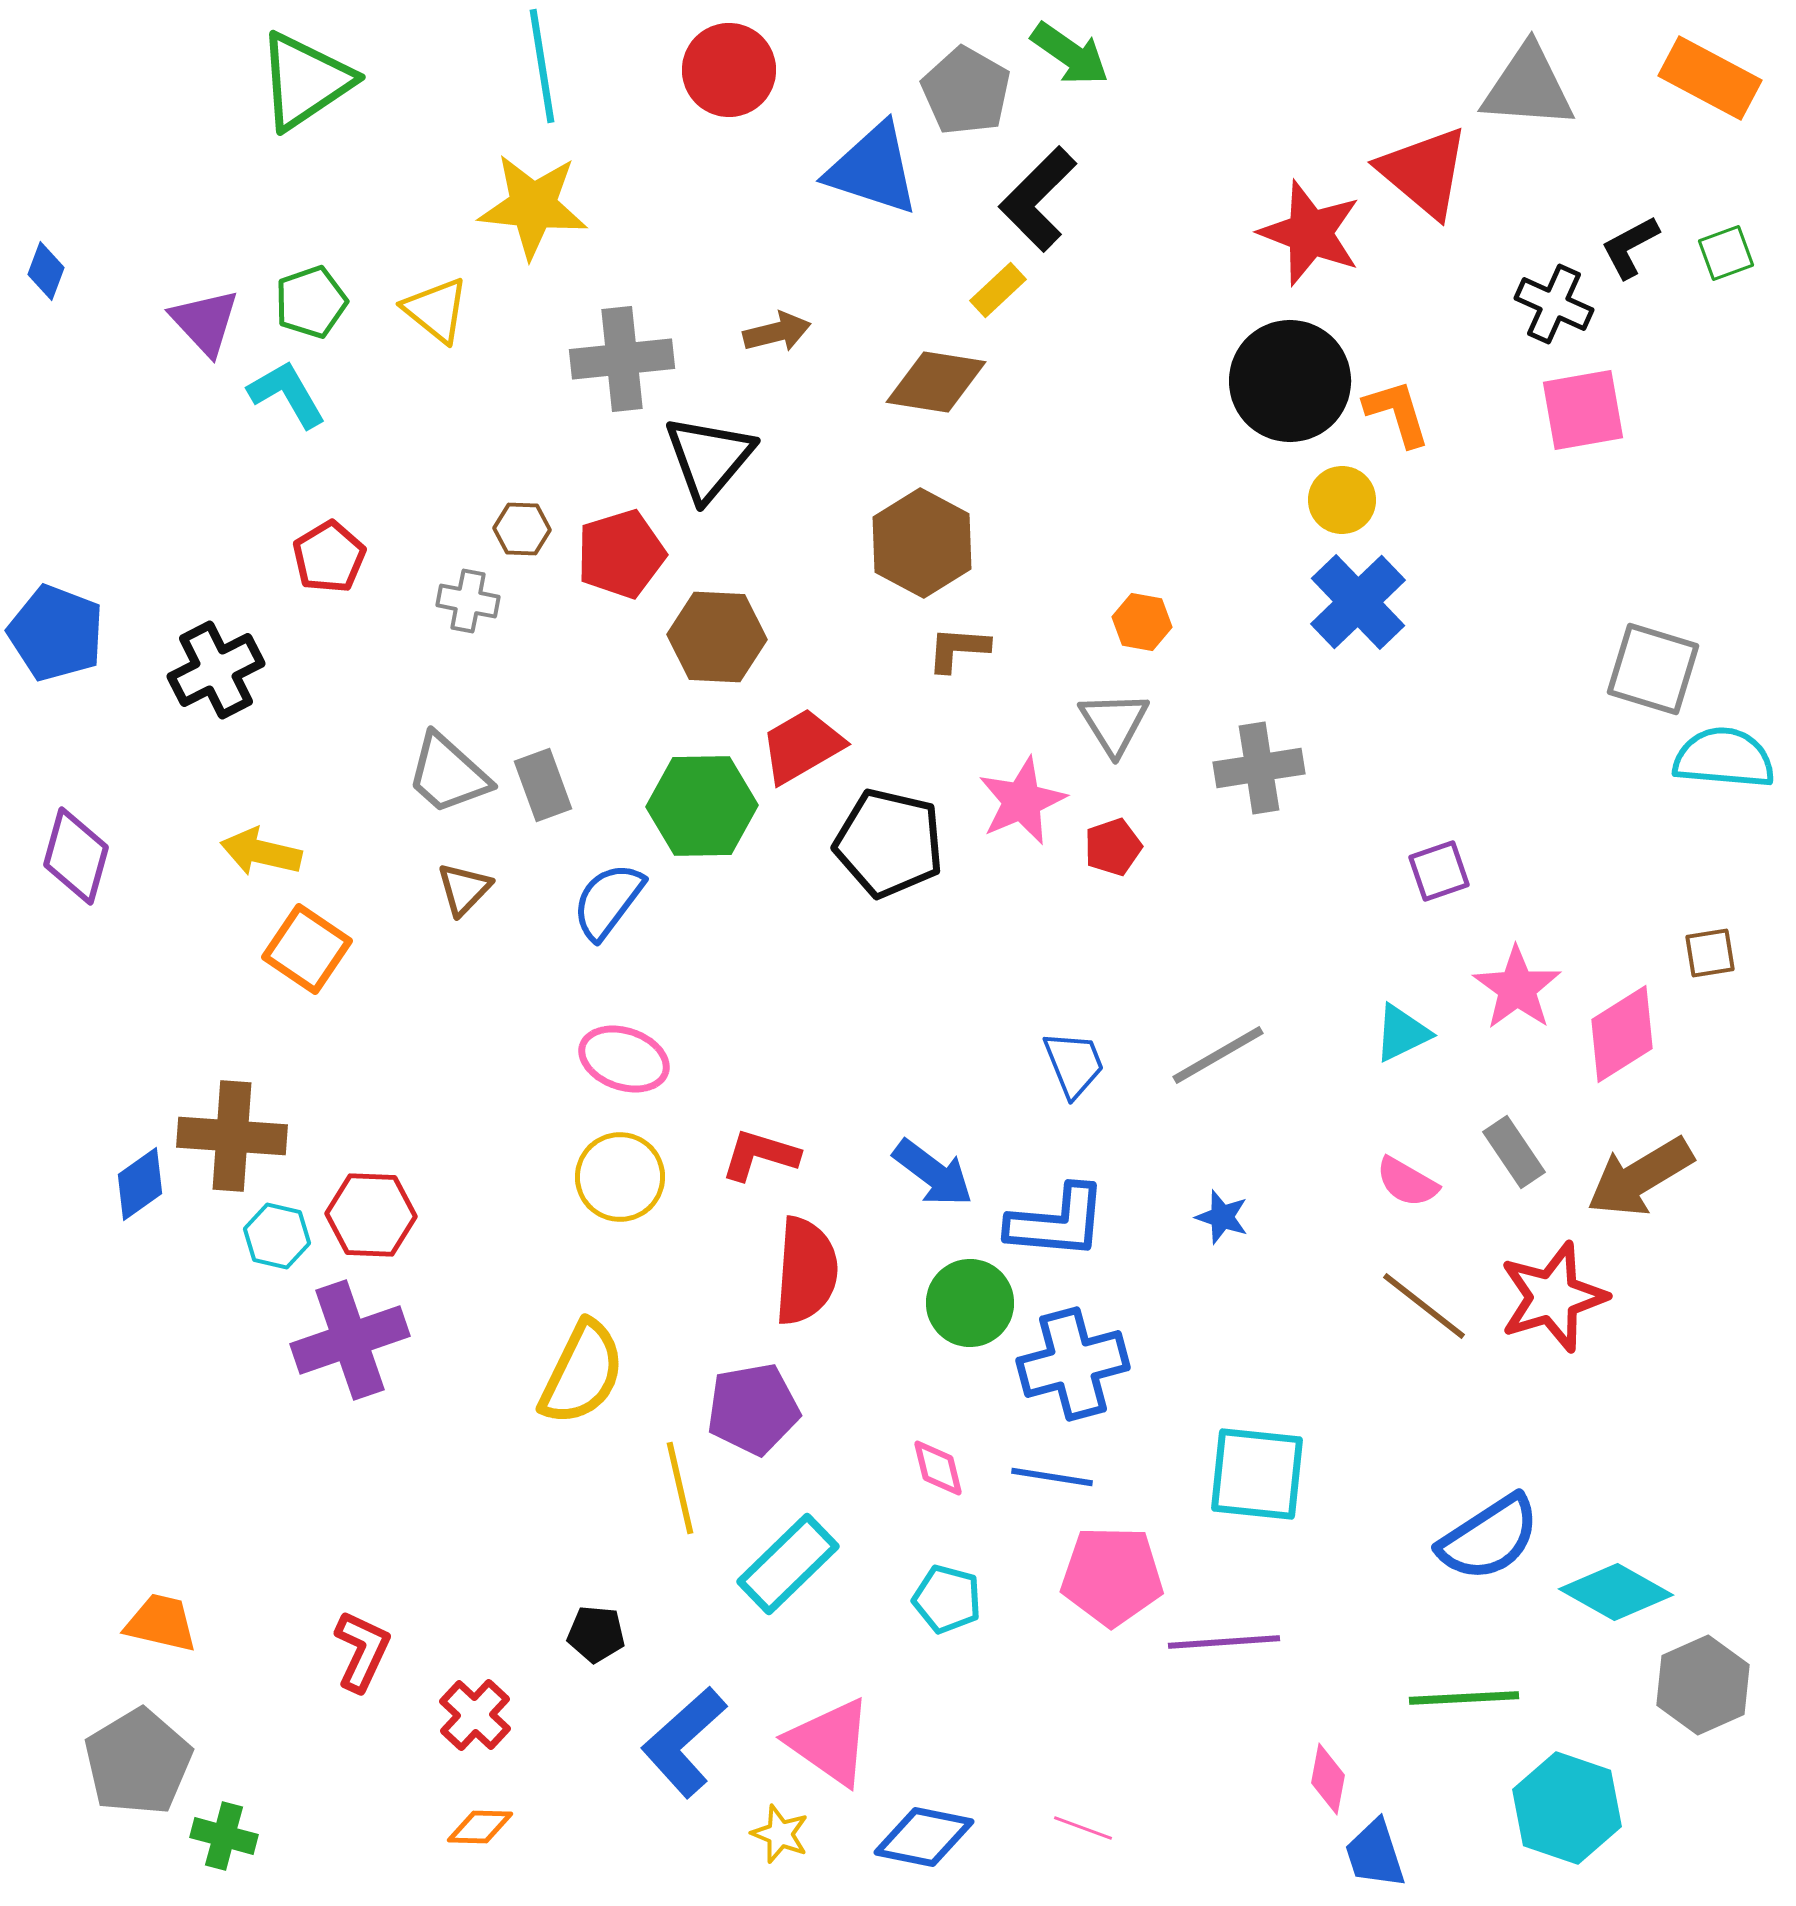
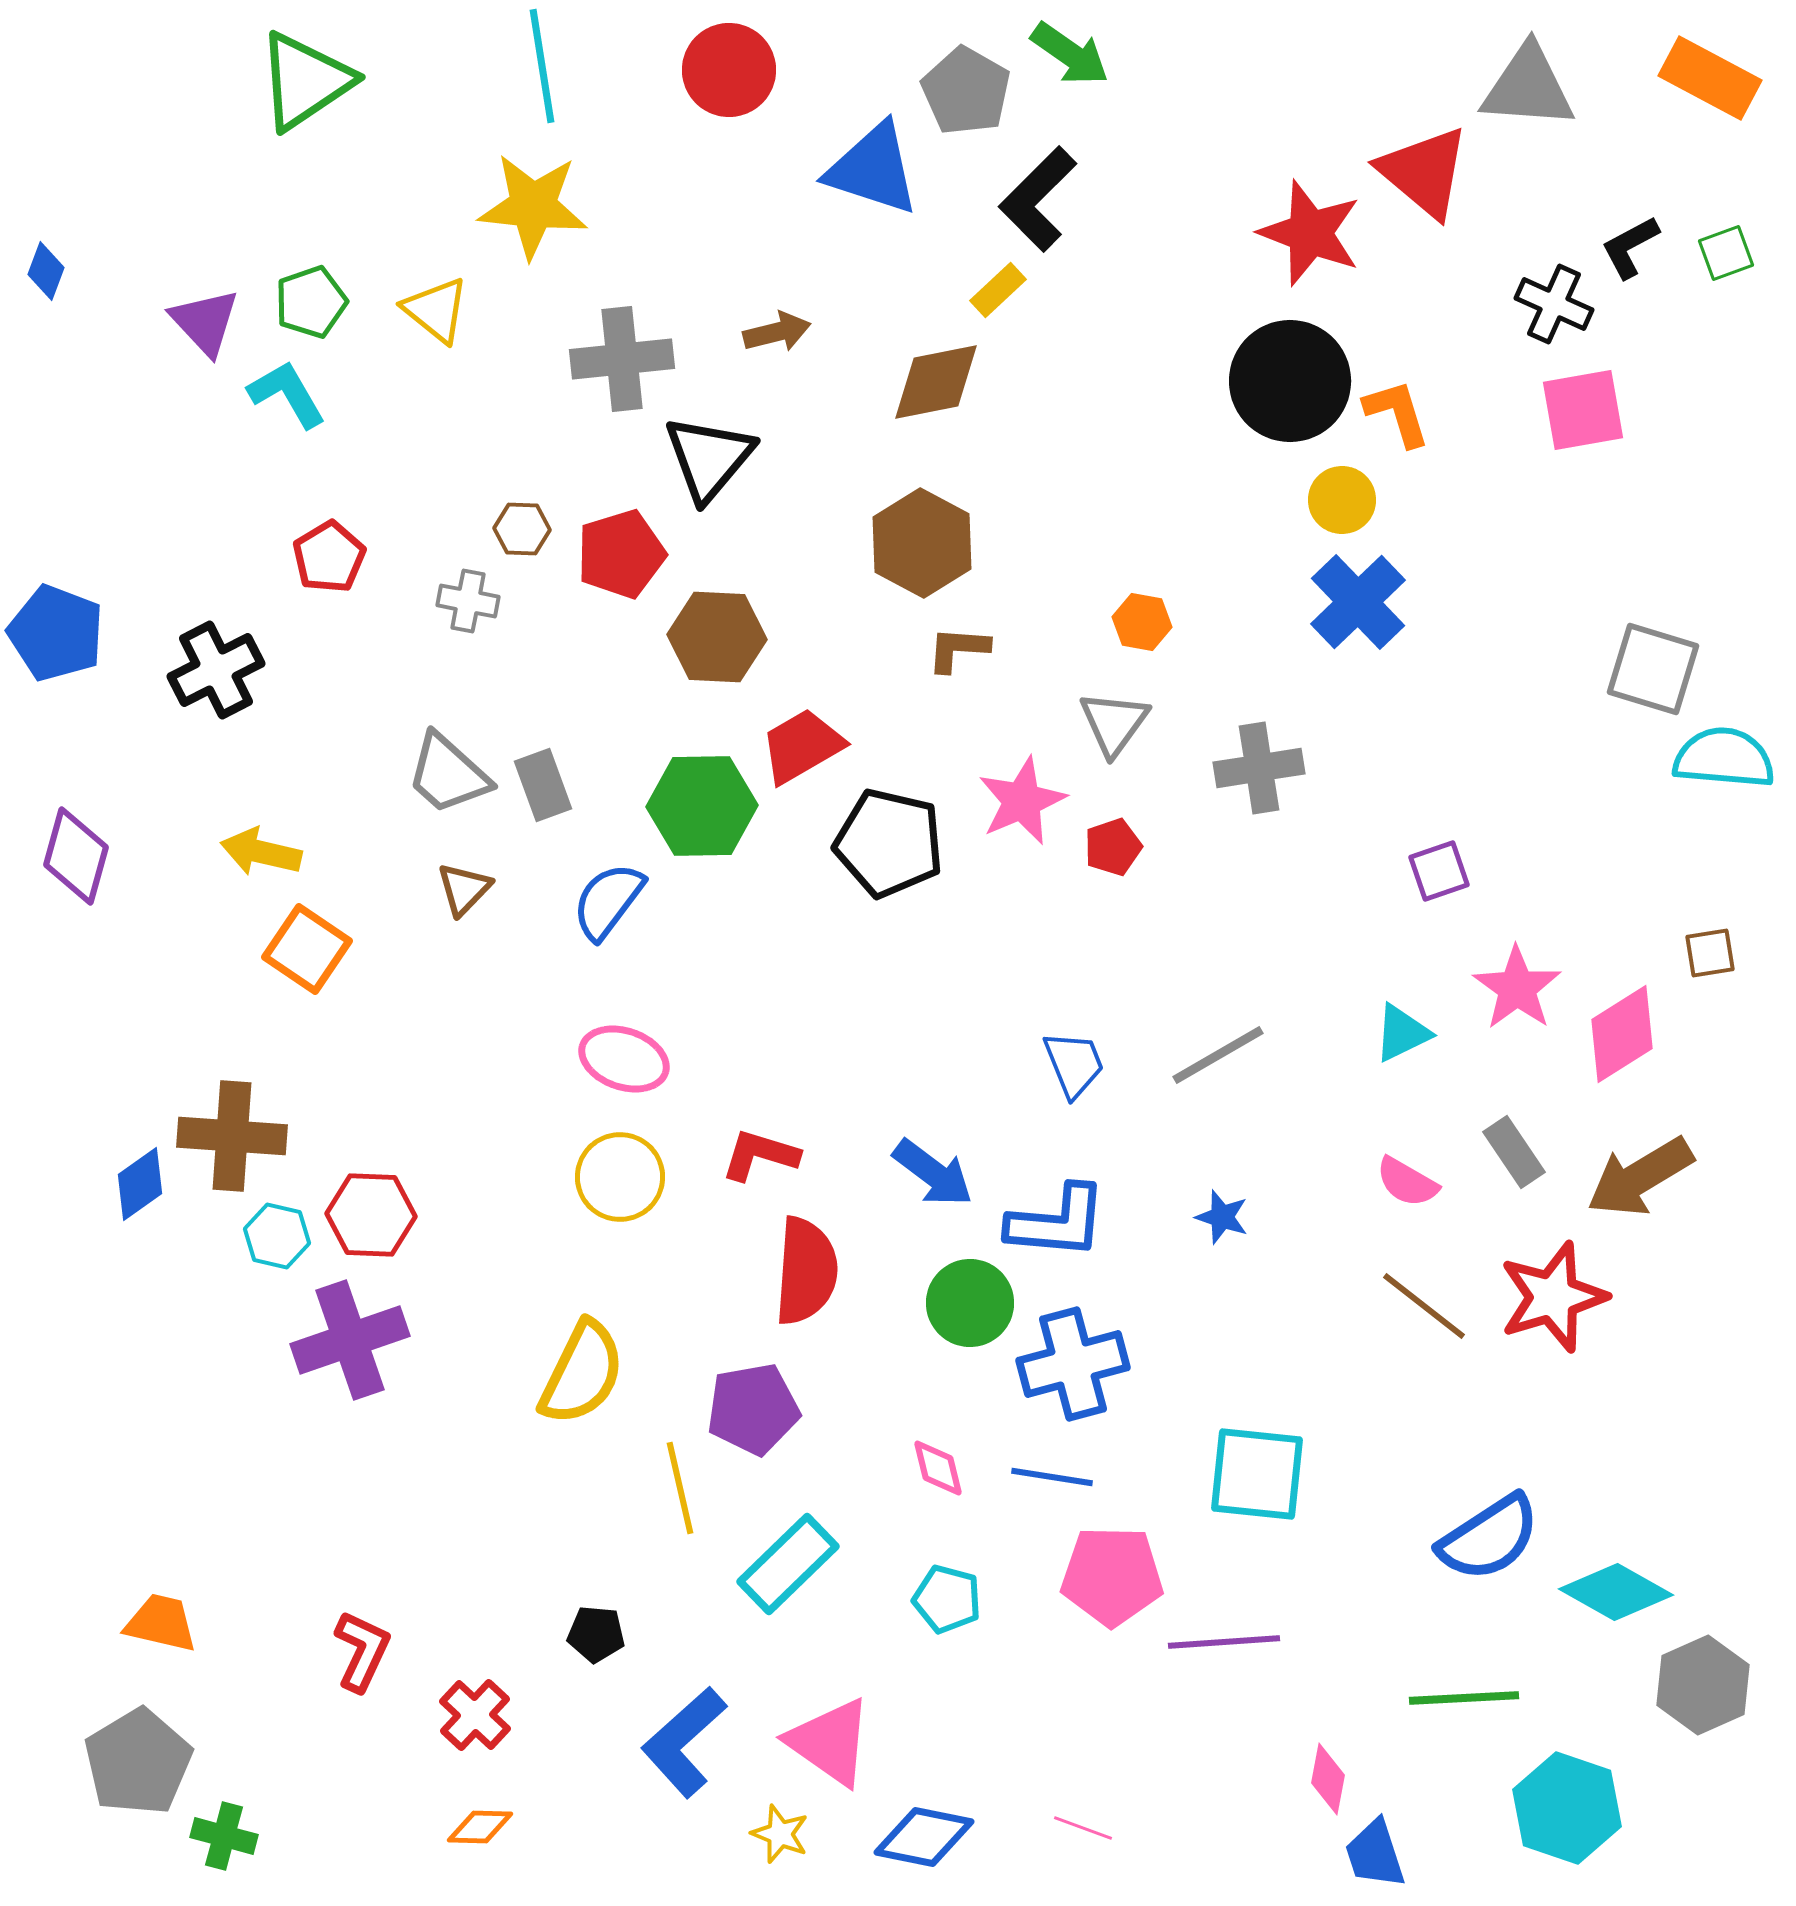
brown diamond at (936, 382): rotated 20 degrees counterclockwise
gray triangle at (1114, 723): rotated 8 degrees clockwise
